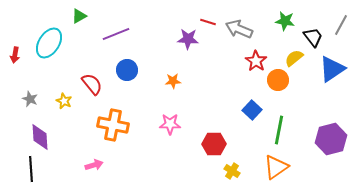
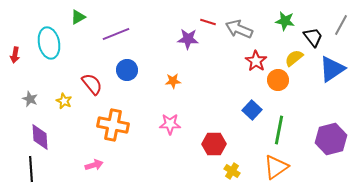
green triangle: moved 1 px left, 1 px down
cyan ellipse: rotated 44 degrees counterclockwise
